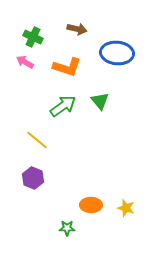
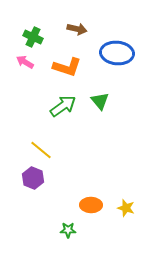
yellow line: moved 4 px right, 10 px down
green star: moved 1 px right, 2 px down
